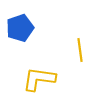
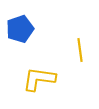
blue pentagon: moved 1 px down
